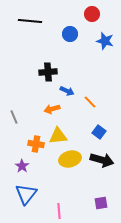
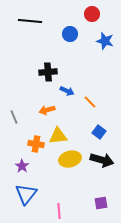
orange arrow: moved 5 px left, 1 px down
